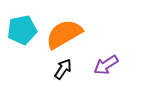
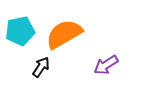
cyan pentagon: moved 2 px left, 1 px down
black arrow: moved 22 px left, 2 px up
